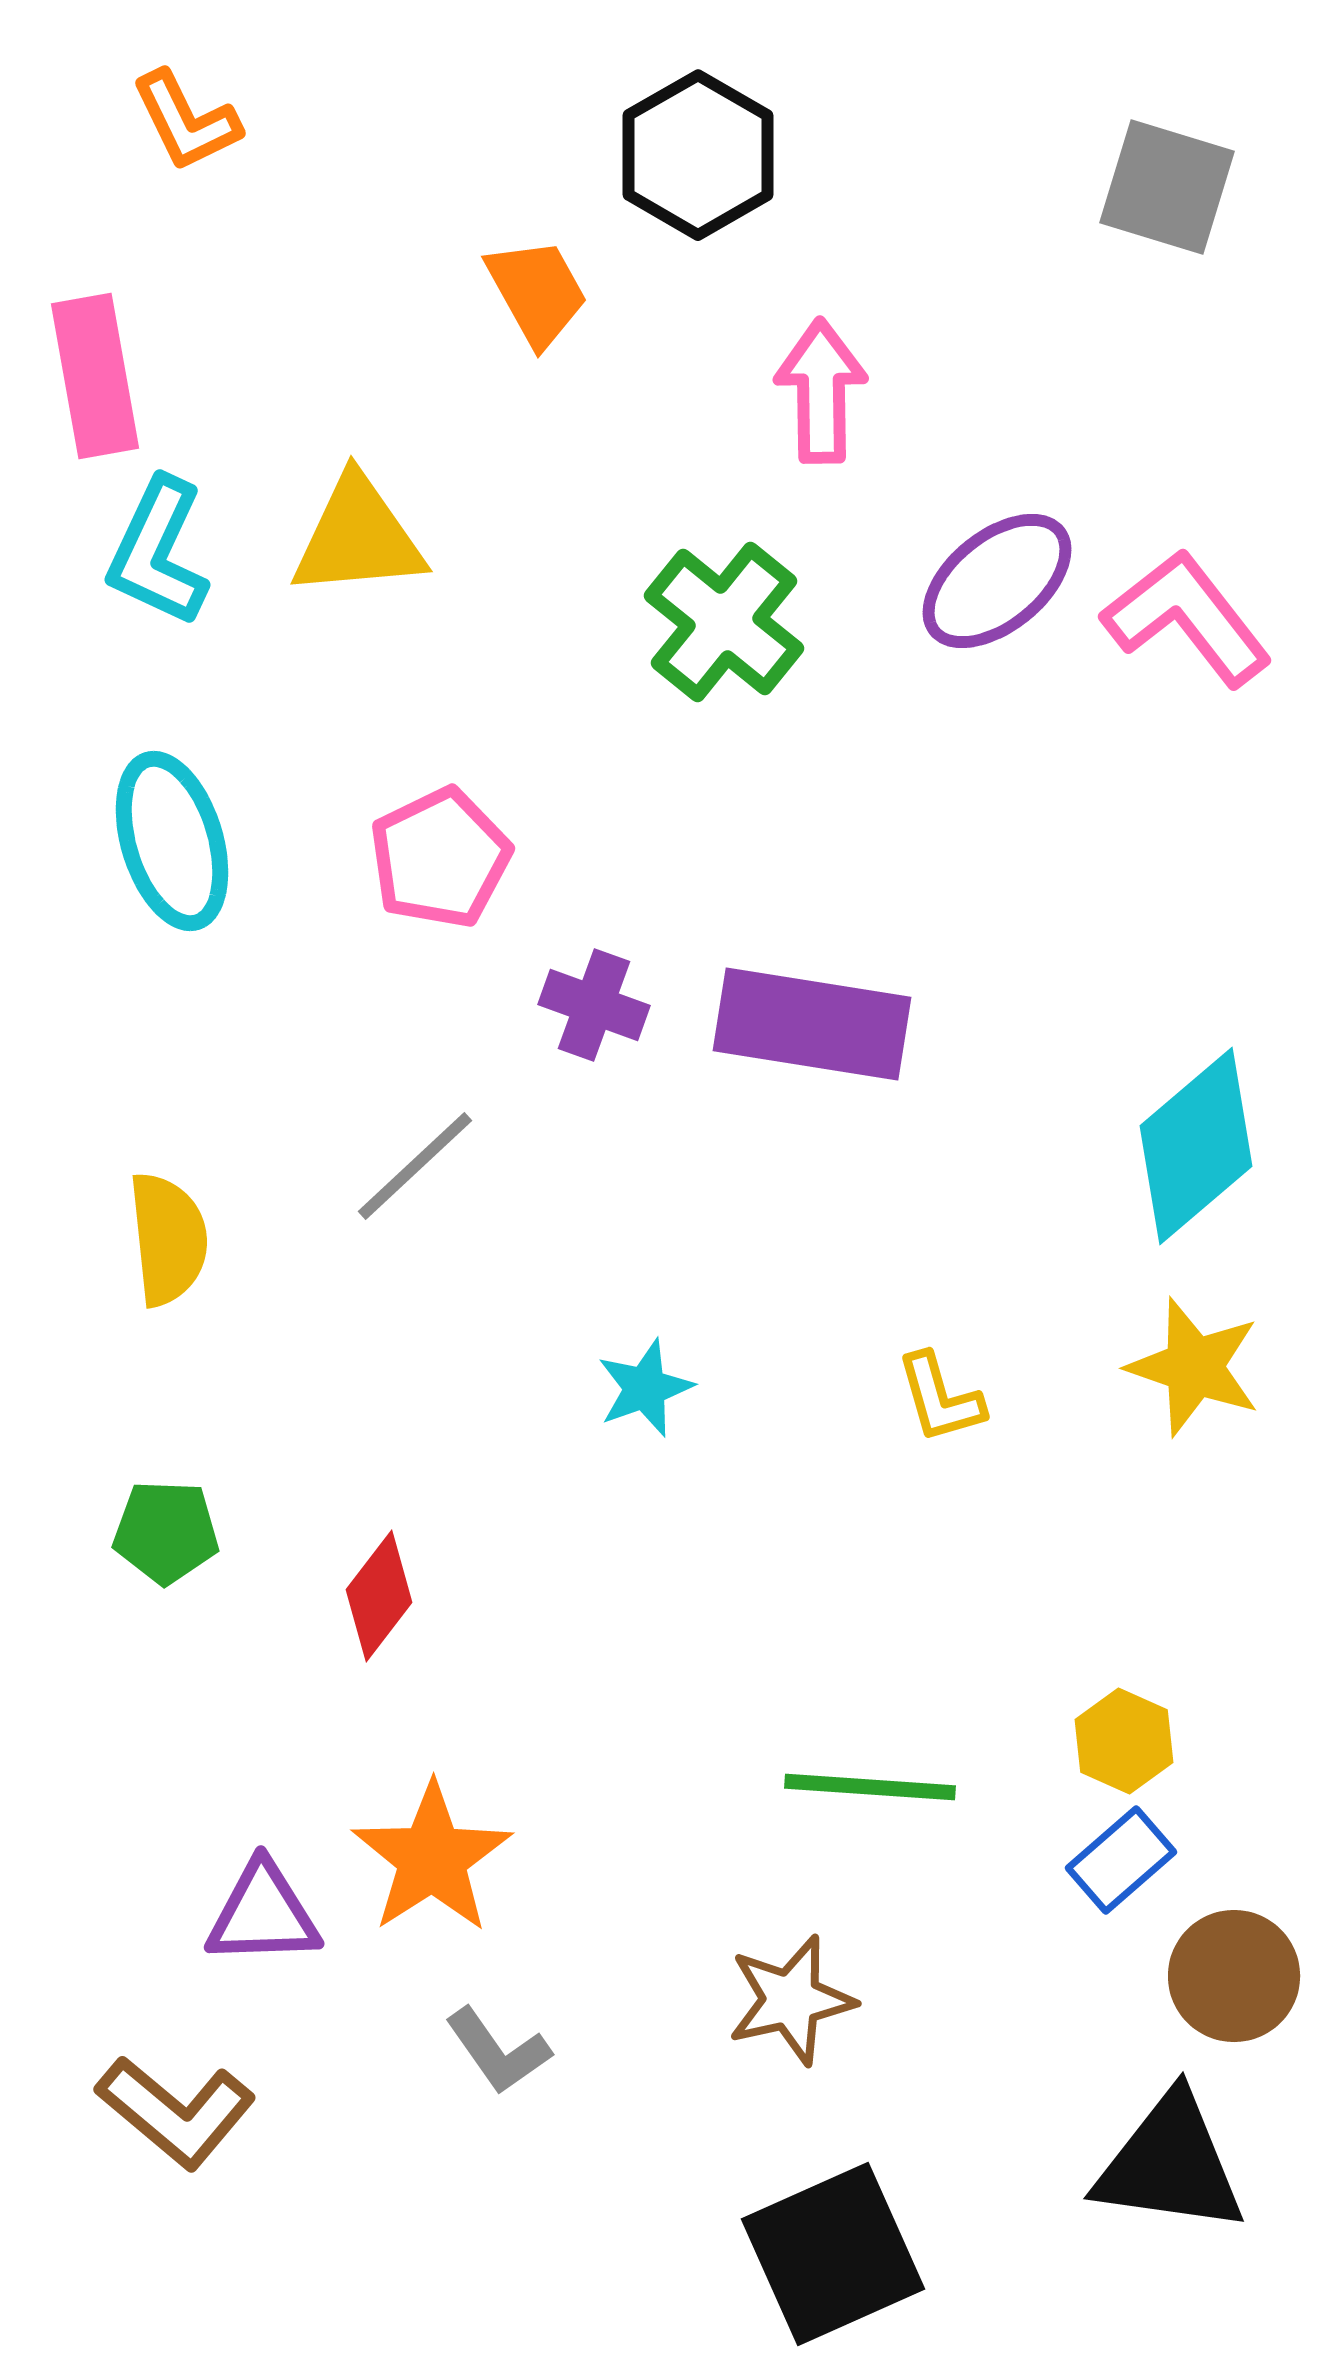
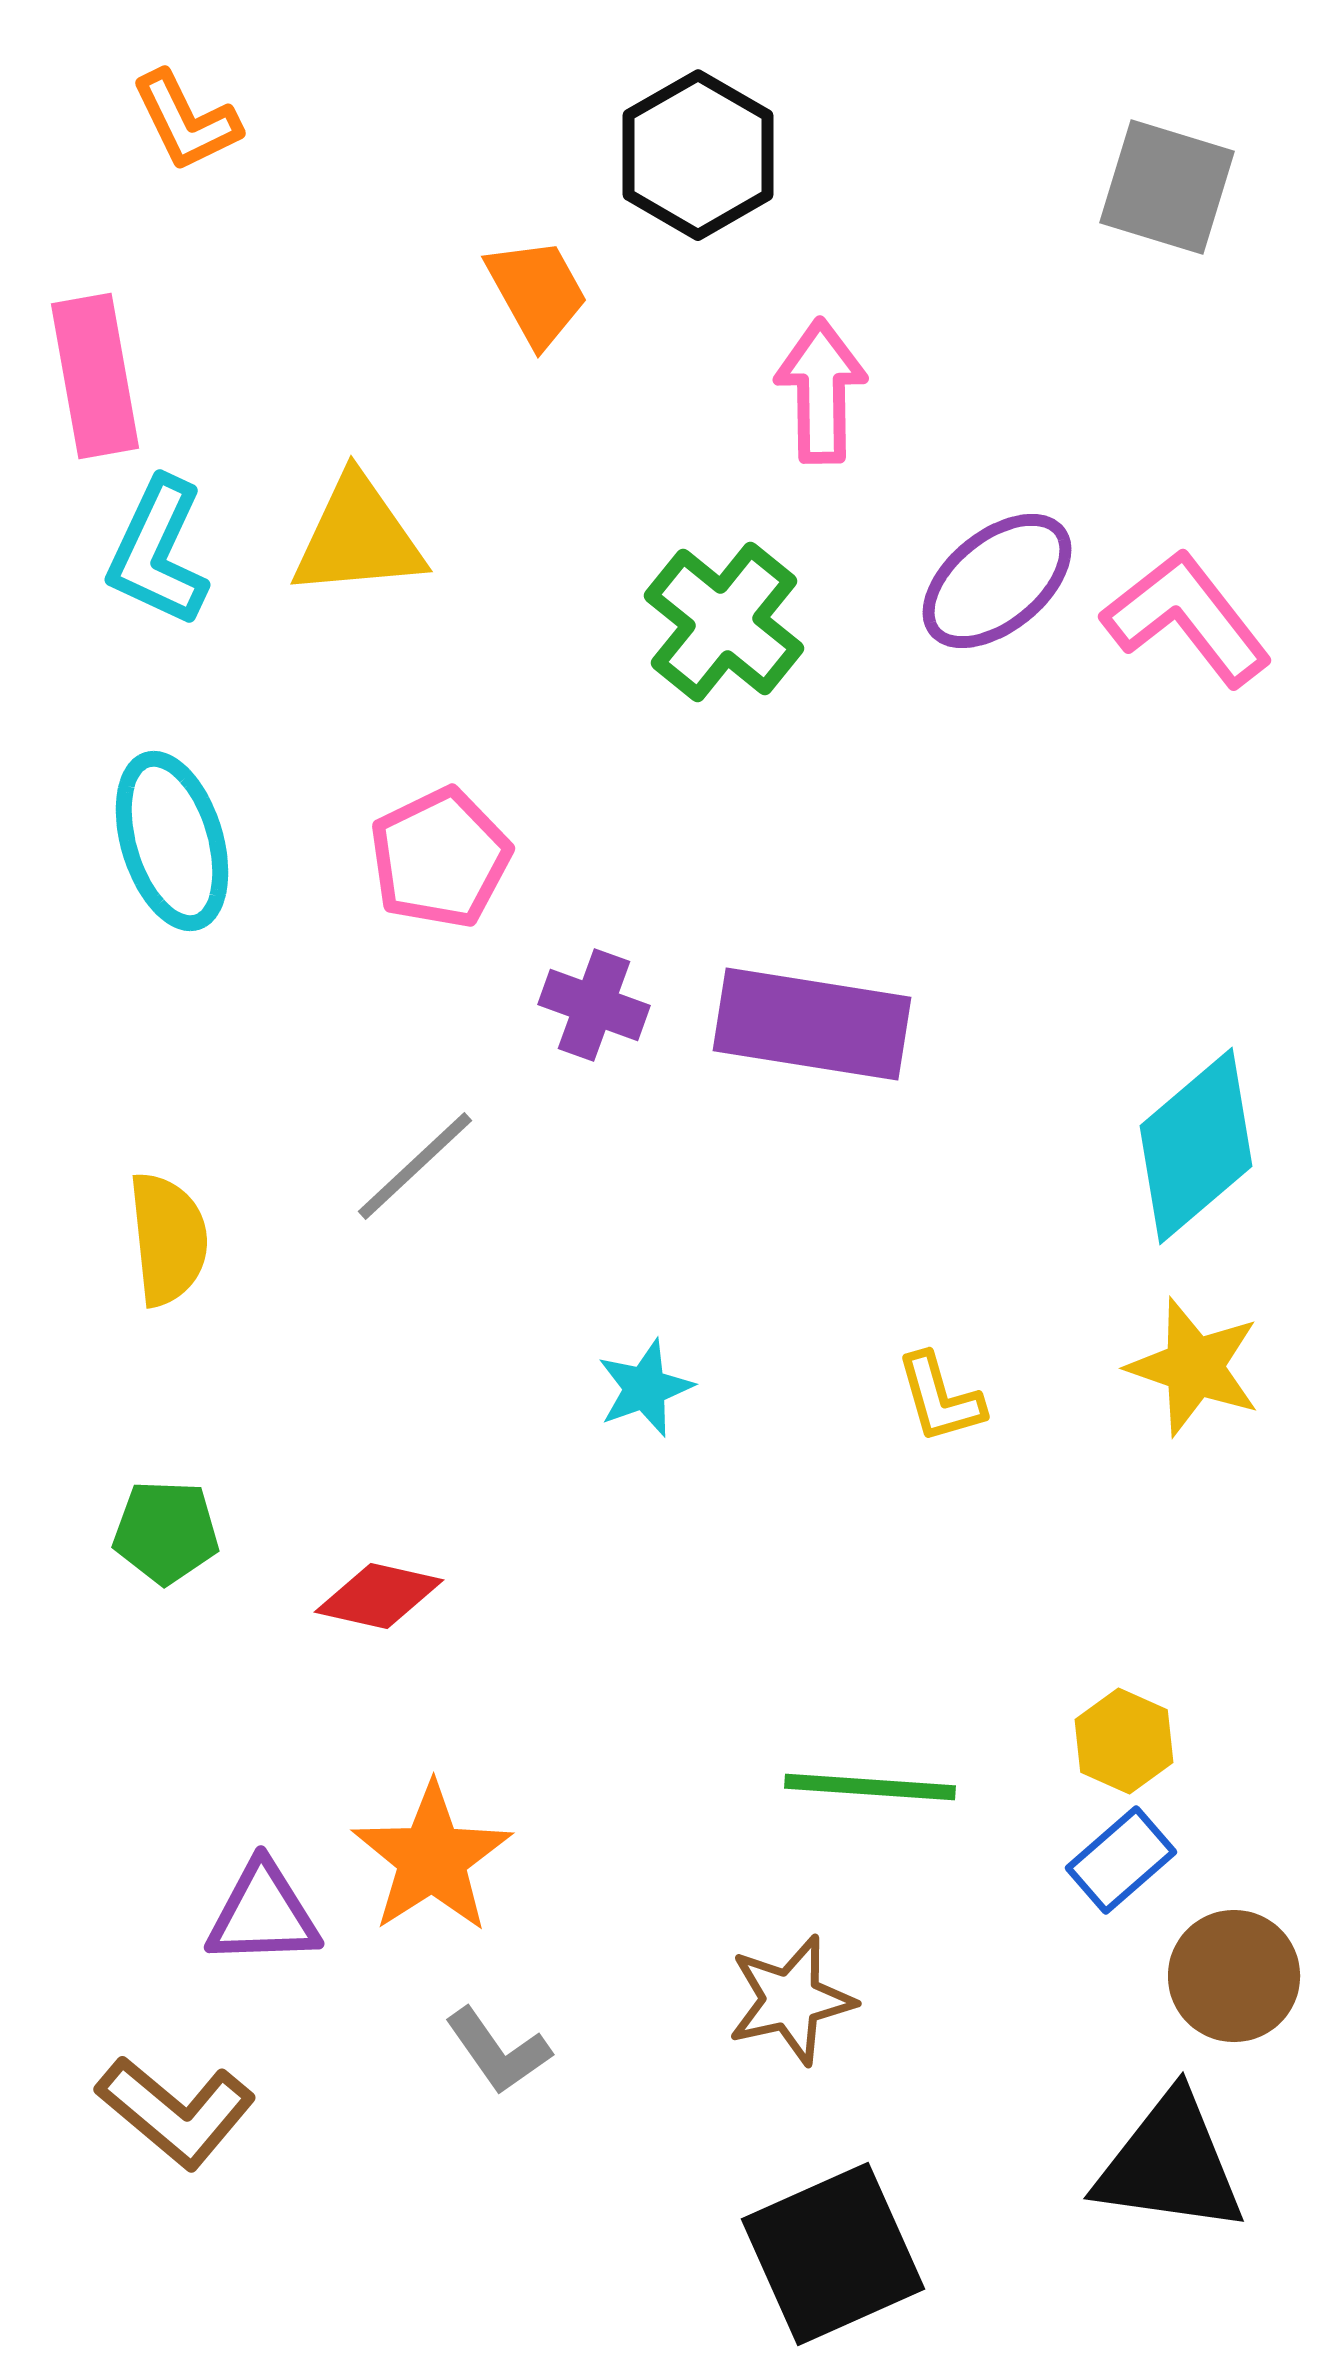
red diamond: rotated 65 degrees clockwise
